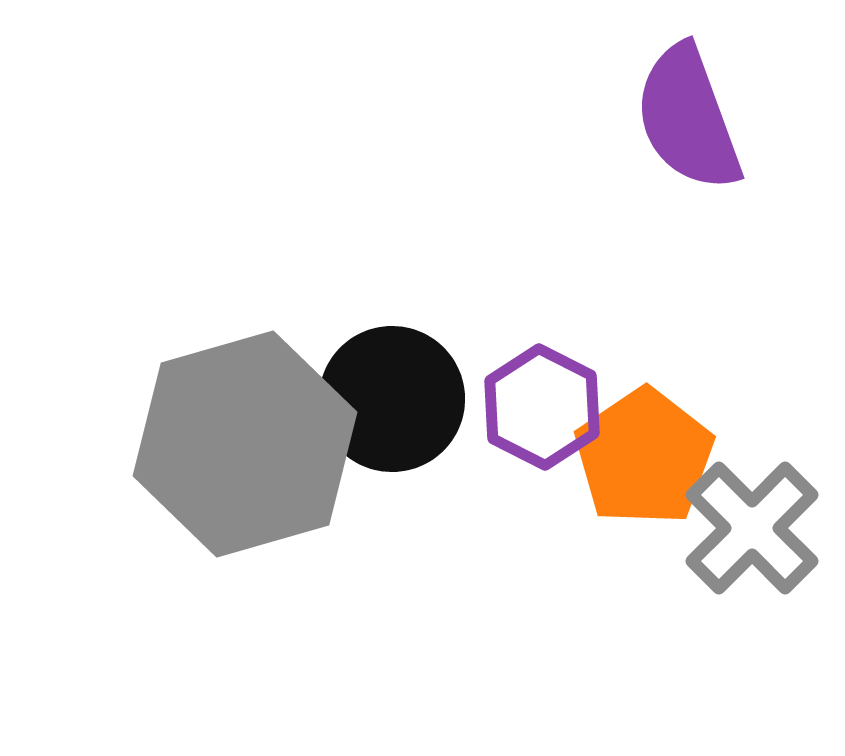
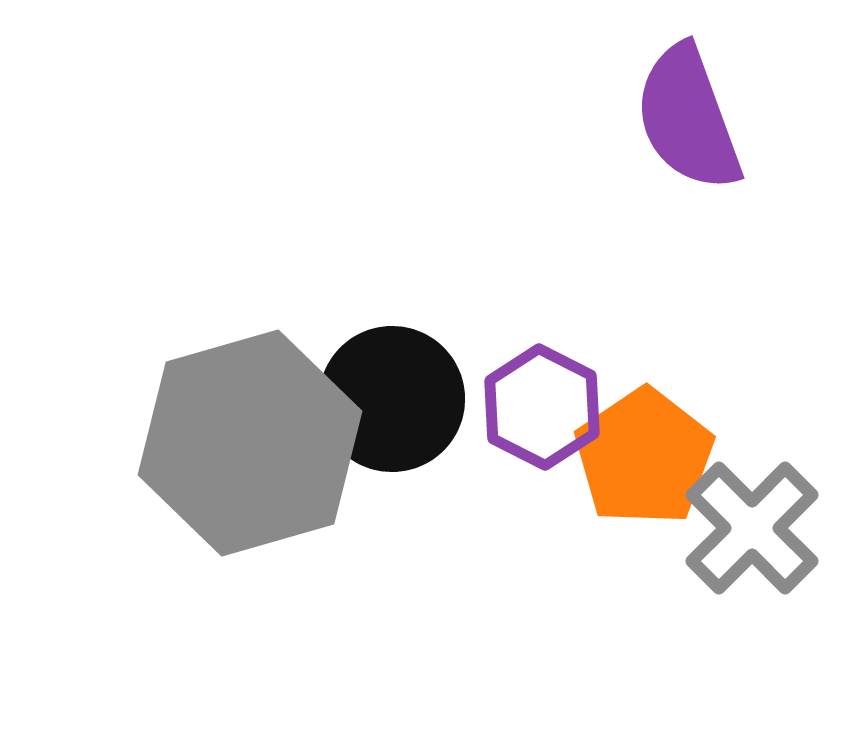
gray hexagon: moved 5 px right, 1 px up
